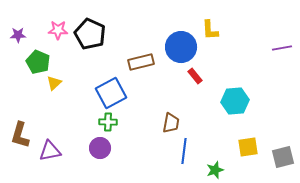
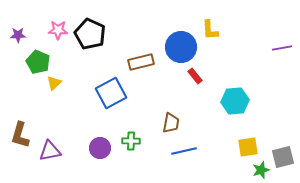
green cross: moved 23 px right, 19 px down
blue line: rotated 70 degrees clockwise
green star: moved 46 px right
